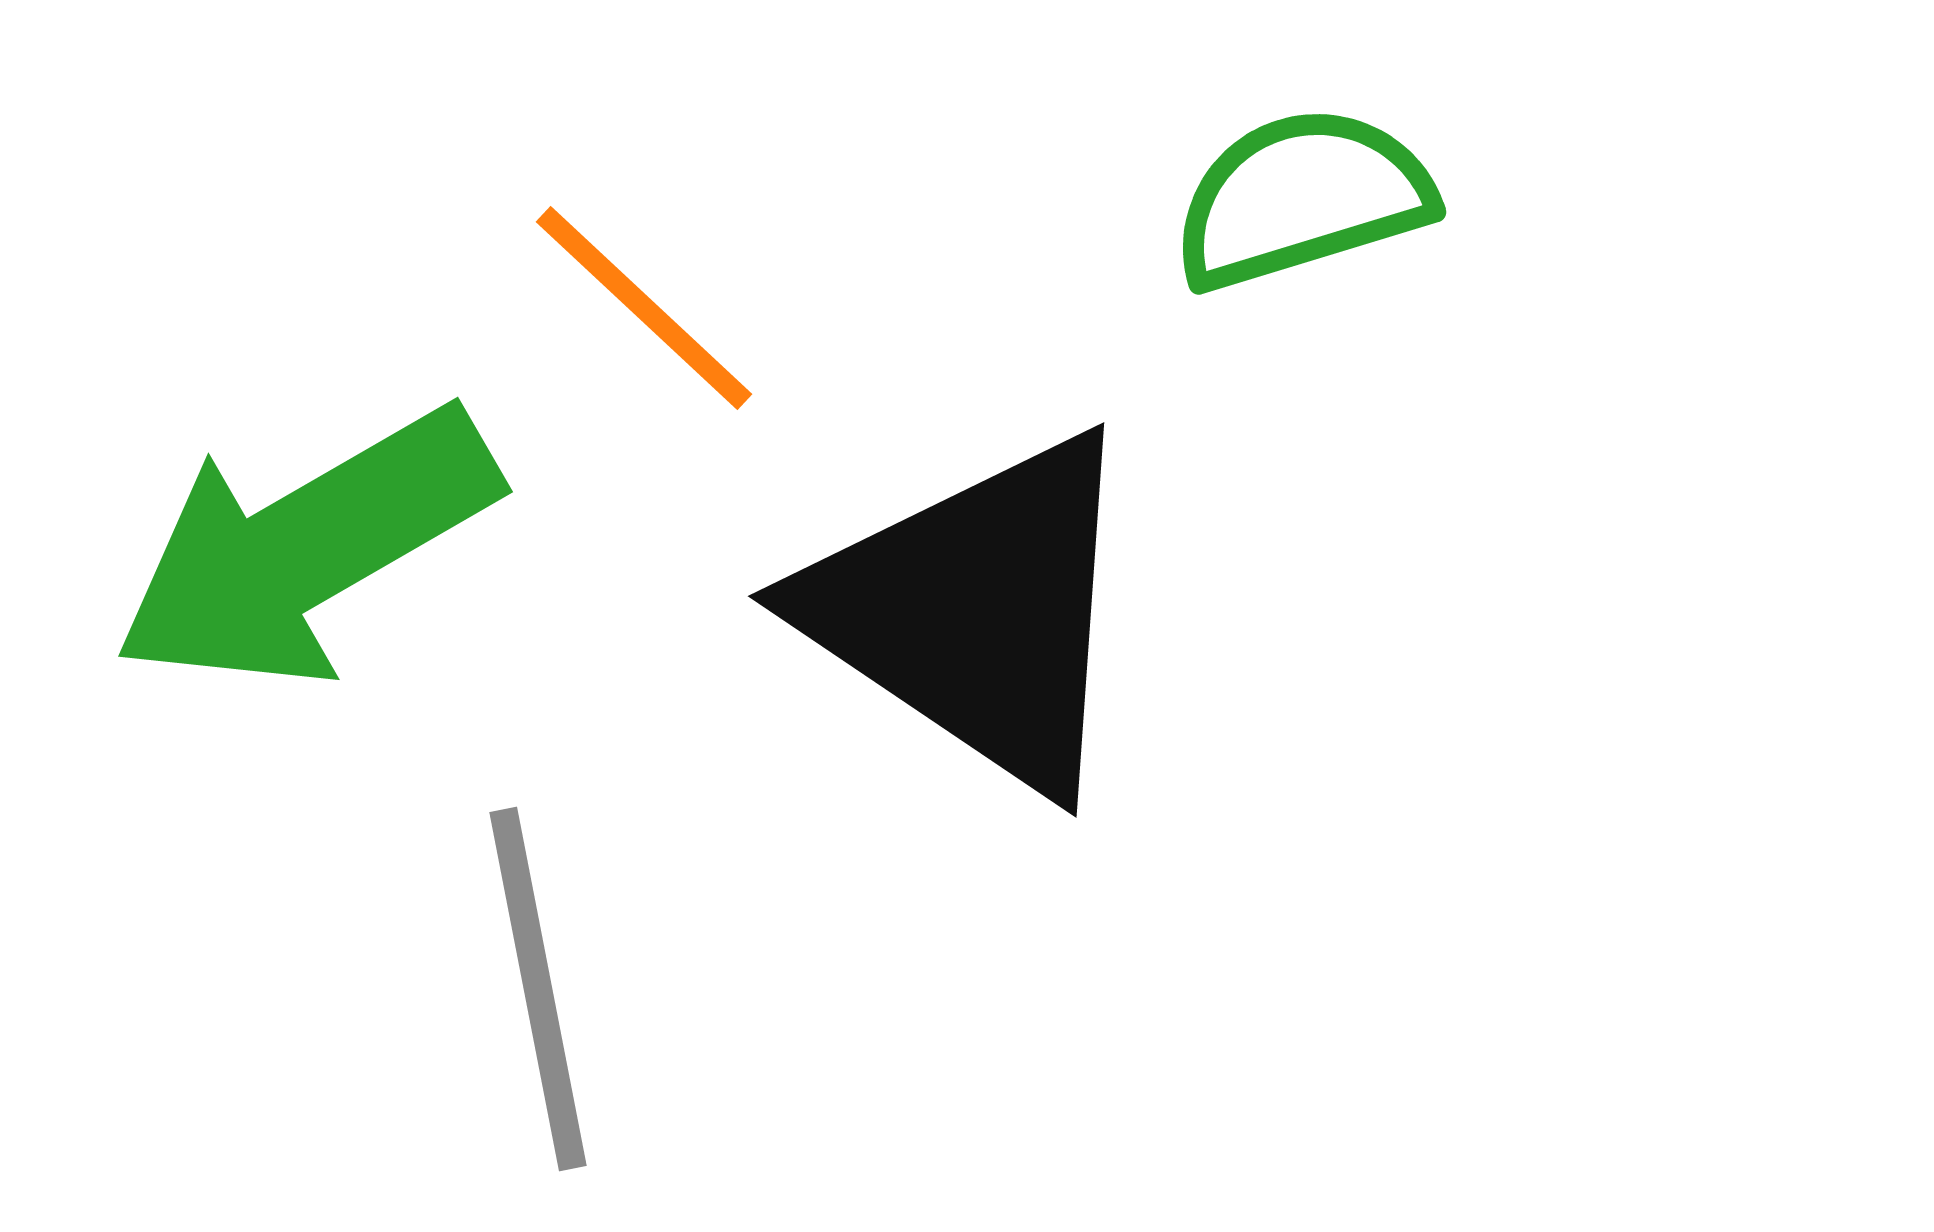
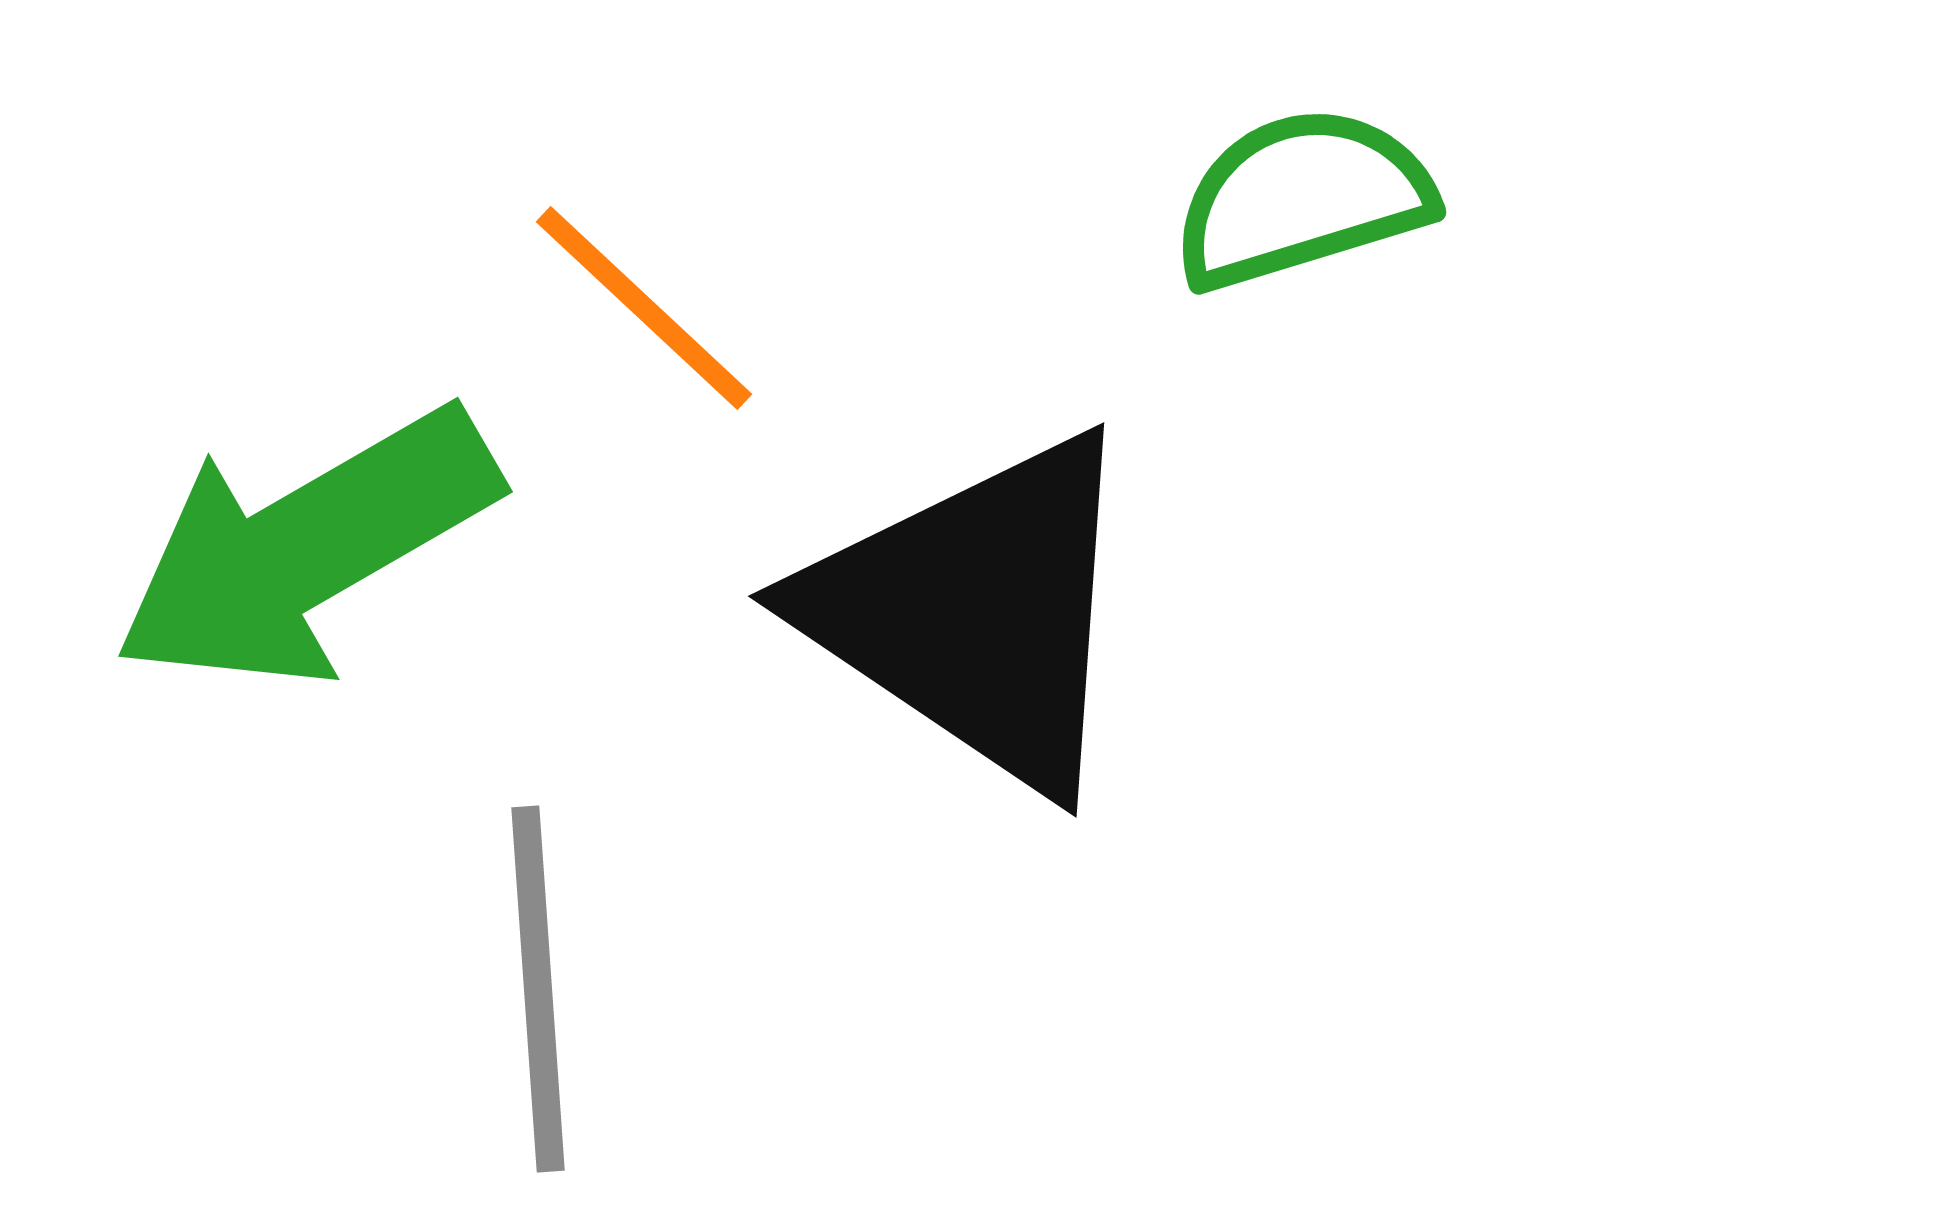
gray line: rotated 7 degrees clockwise
